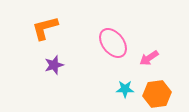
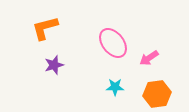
cyan star: moved 10 px left, 2 px up
